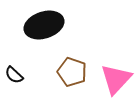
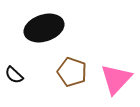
black ellipse: moved 3 px down
